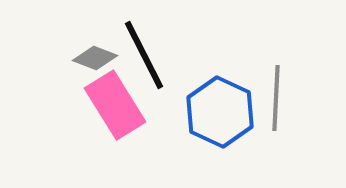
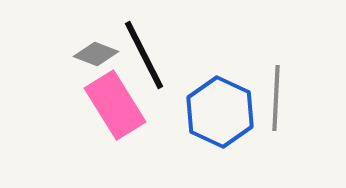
gray diamond: moved 1 px right, 4 px up
